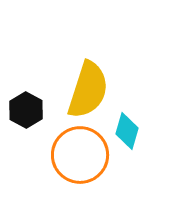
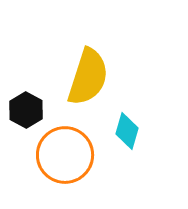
yellow semicircle: moved 13 px up
orange circle: moved 15 px left
